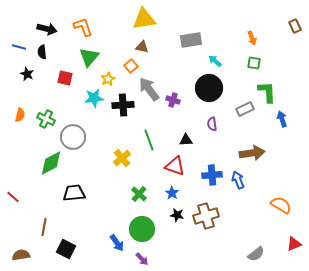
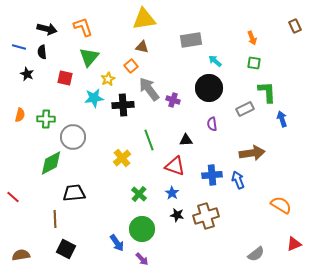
green cross at (46, 119): rotated 24 degrees counterclockwise
brown line at (44, 227): moved 11 px right, 8 px up; rotated 12 degrees counterclockwise
